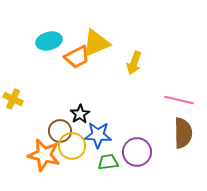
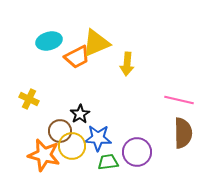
yellow arrow: moved 7 px left, 1 px down; rotated 15 degrees counterclockwise
yellow cross: moved 16 px right
blue star: moved 3 px down
